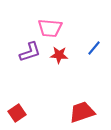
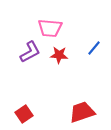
purple L-shape: rotated 10 degrees counterclockwise
red square: moved 7 px right, 1 px down
